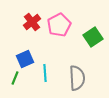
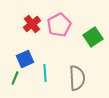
red cross: moved 2 px down
